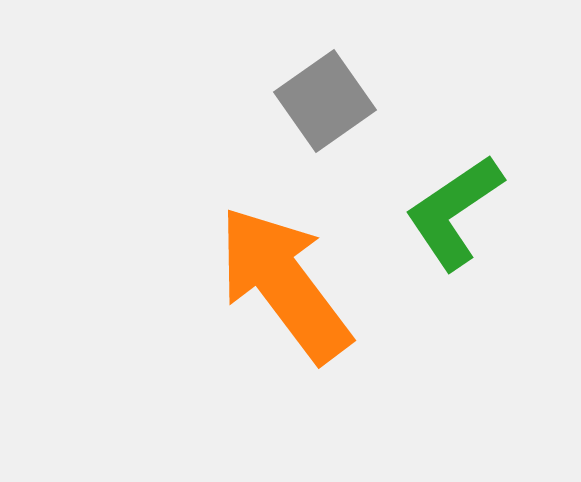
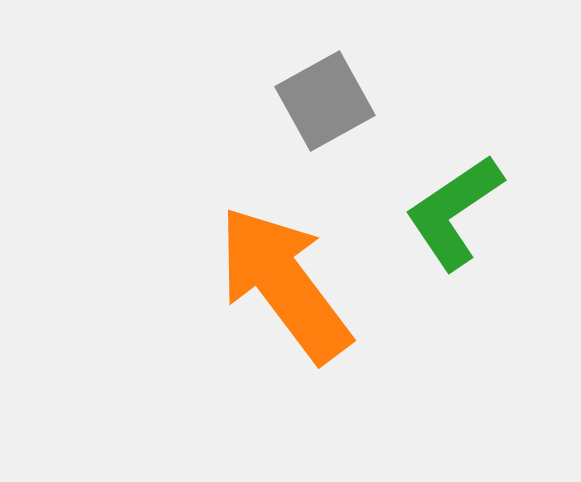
gray square: rotated 6 degrees clockwise
